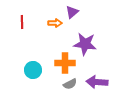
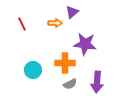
red line: moved 2 px down; rotated 24 degrees counterclockwise
purple arrow: rotated 90 degrees counterclockwise
